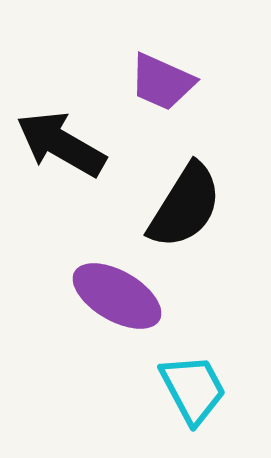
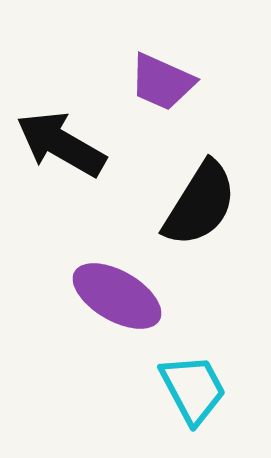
black semicircle: moved 15 px right, 2 px up
